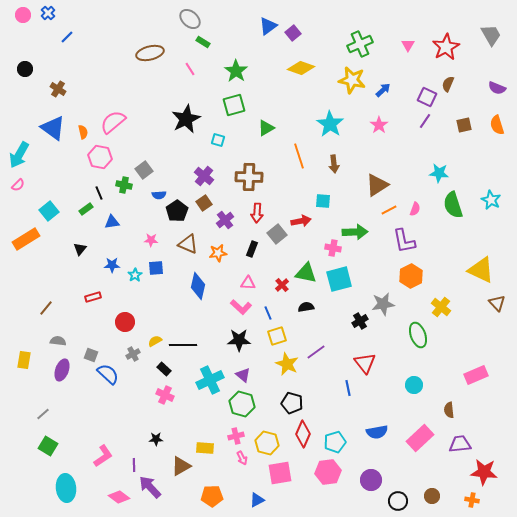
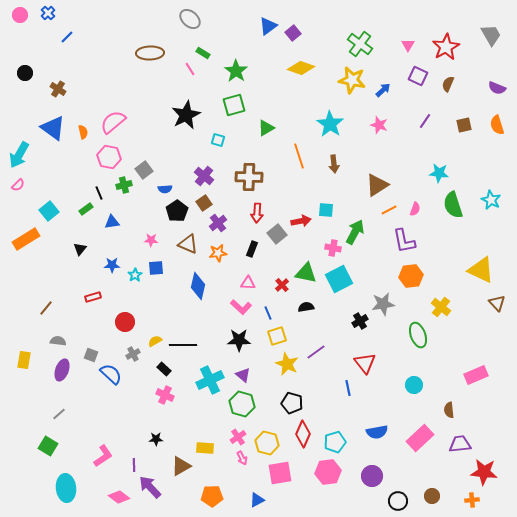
pink circle at (23, 15): moved 3 px left
green rectangle at (203, 42): moved 11 px down
green cross at (360, 44): rotated 30 degrees counterclockwise
brown ellipse at (150, 53): rotated 12 degrees clockwise
black circle at (25, 69): moved 4 px down
purple square at (427, 97): moved 9 px left, 21 px up
black star at (186, 119): moved 4 px up
pink star at (379, 125): rotated 18 degrees counterclockwise
pink hexagon at (100, 157): moved 9 px right
green cross at (124, 185): rotated 28 degrees counterclockwise
blue semicircle at (159, 195): moved 6 px right, 6 px up
cyan square at (323, 201): moved 3 px right, 9 px down
purple cross at (225, 220): moved 7 px left, 3 px down
green arrow at (355, 232): rotated 60 degrees counterclockwise
orange hexagon at (411, 276): rotated 20 degrees clockwise
cyan square at (339, 279): rotated 12 degrees counterclockwise
blue semicircle at (108, 374): moved 3 px right
gray line at (43, 414): moved 16 px right
pink cross at (236, 436): moved 2 px right, 1 px down; rotated 21 degrees counterclockwise
purple circle at (371, 480): moved 1 px right, 4 px up
orange cross at (472, 500): rotated 16 degrees counterclockwise
